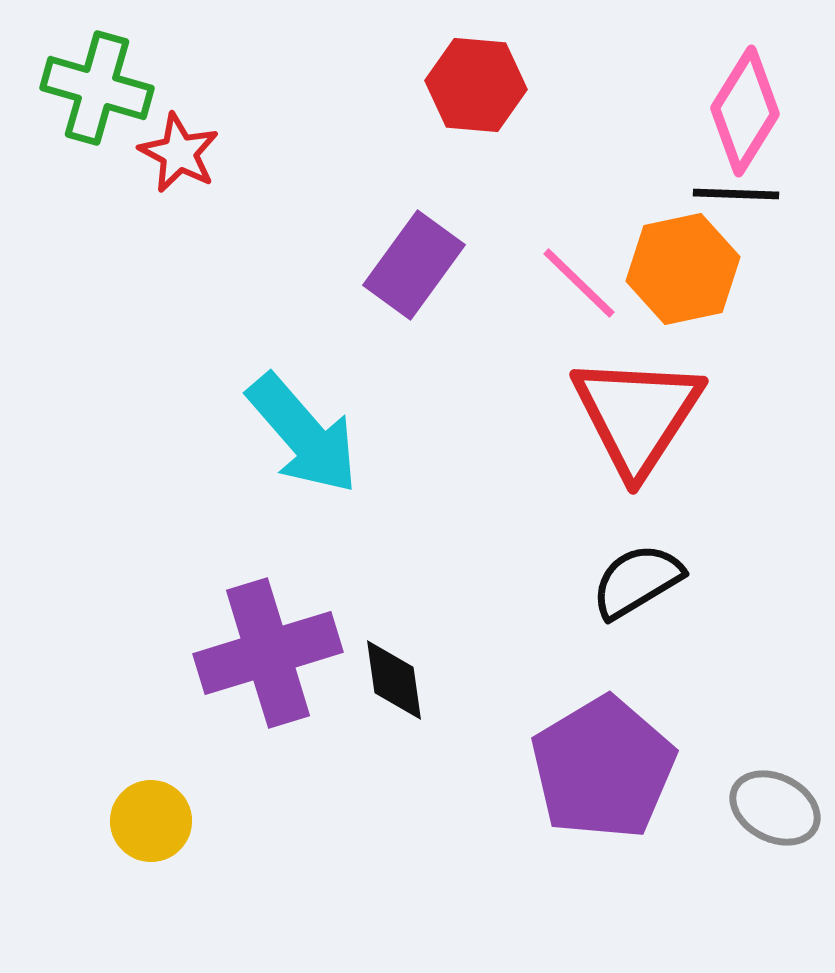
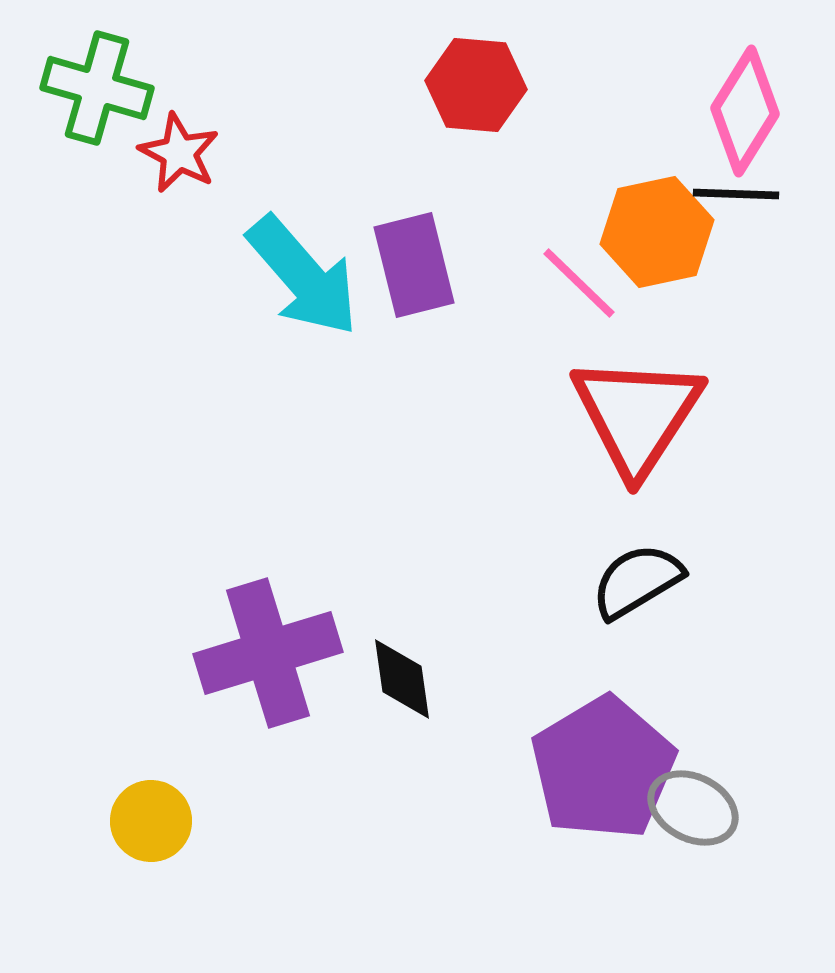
purple rectangle: rotated 50 degrees counterclockwise
orange hexagon: moved 26 px left, 37 px up
cyan arrow: moved 158 px up
black diamond: moved 8 px right, 1 px up
gray ellipse: moved 82 px left
